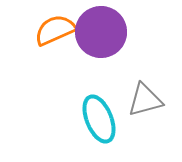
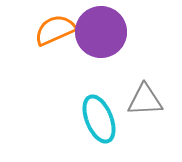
gray triangle: rotated 12 degrees clockwise
